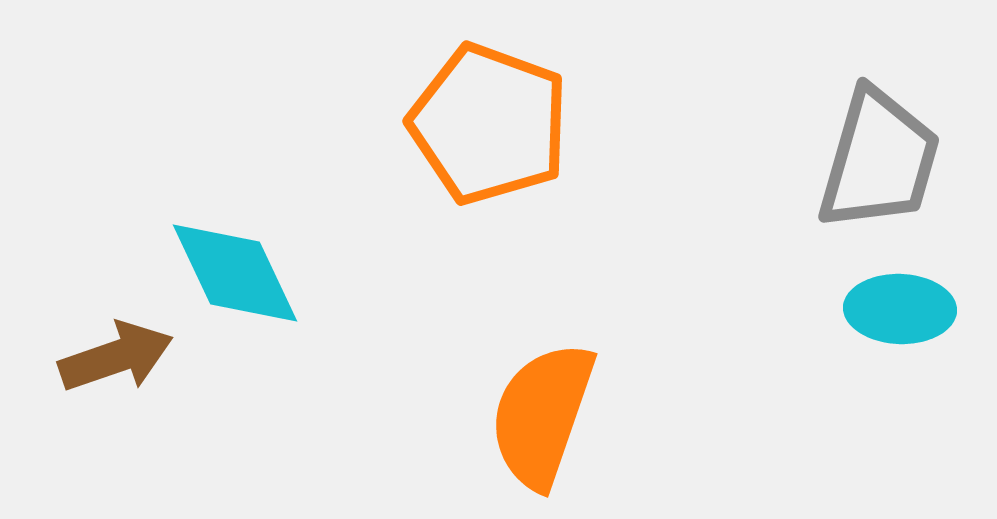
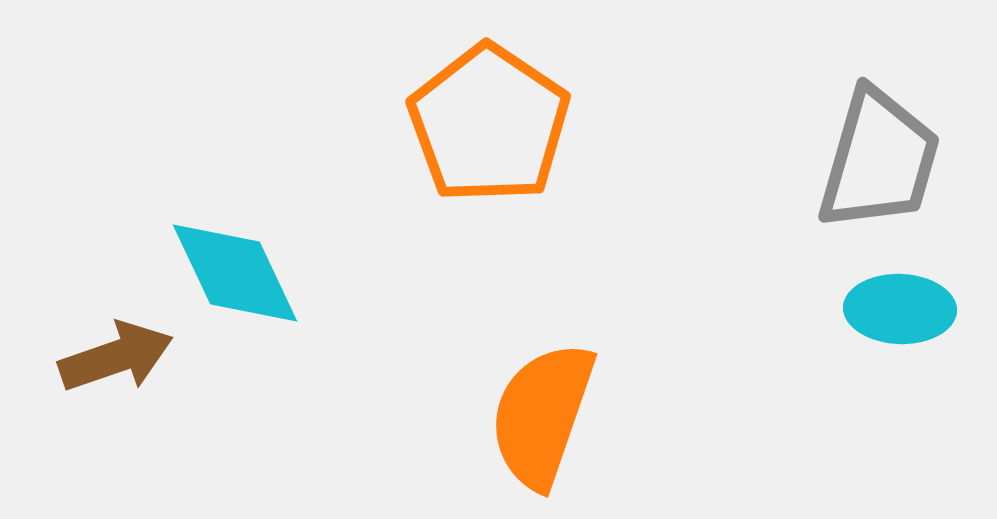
orange pentagon: rotated 14 degrees clockwise
